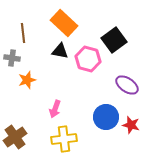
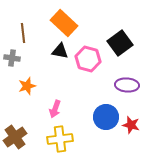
black square: moved 6 px right, 3 px down
orange star: moved 6 px down
purple ellipse: rotated 30 degrees counterclockwise
yellow cross: moved 4 px left
